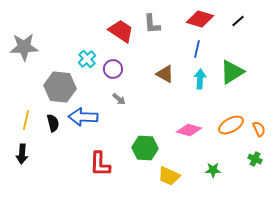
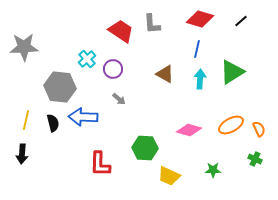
black line: moved 3 px right
